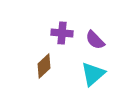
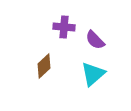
purple cross: moved 2 px right, 6 px up
